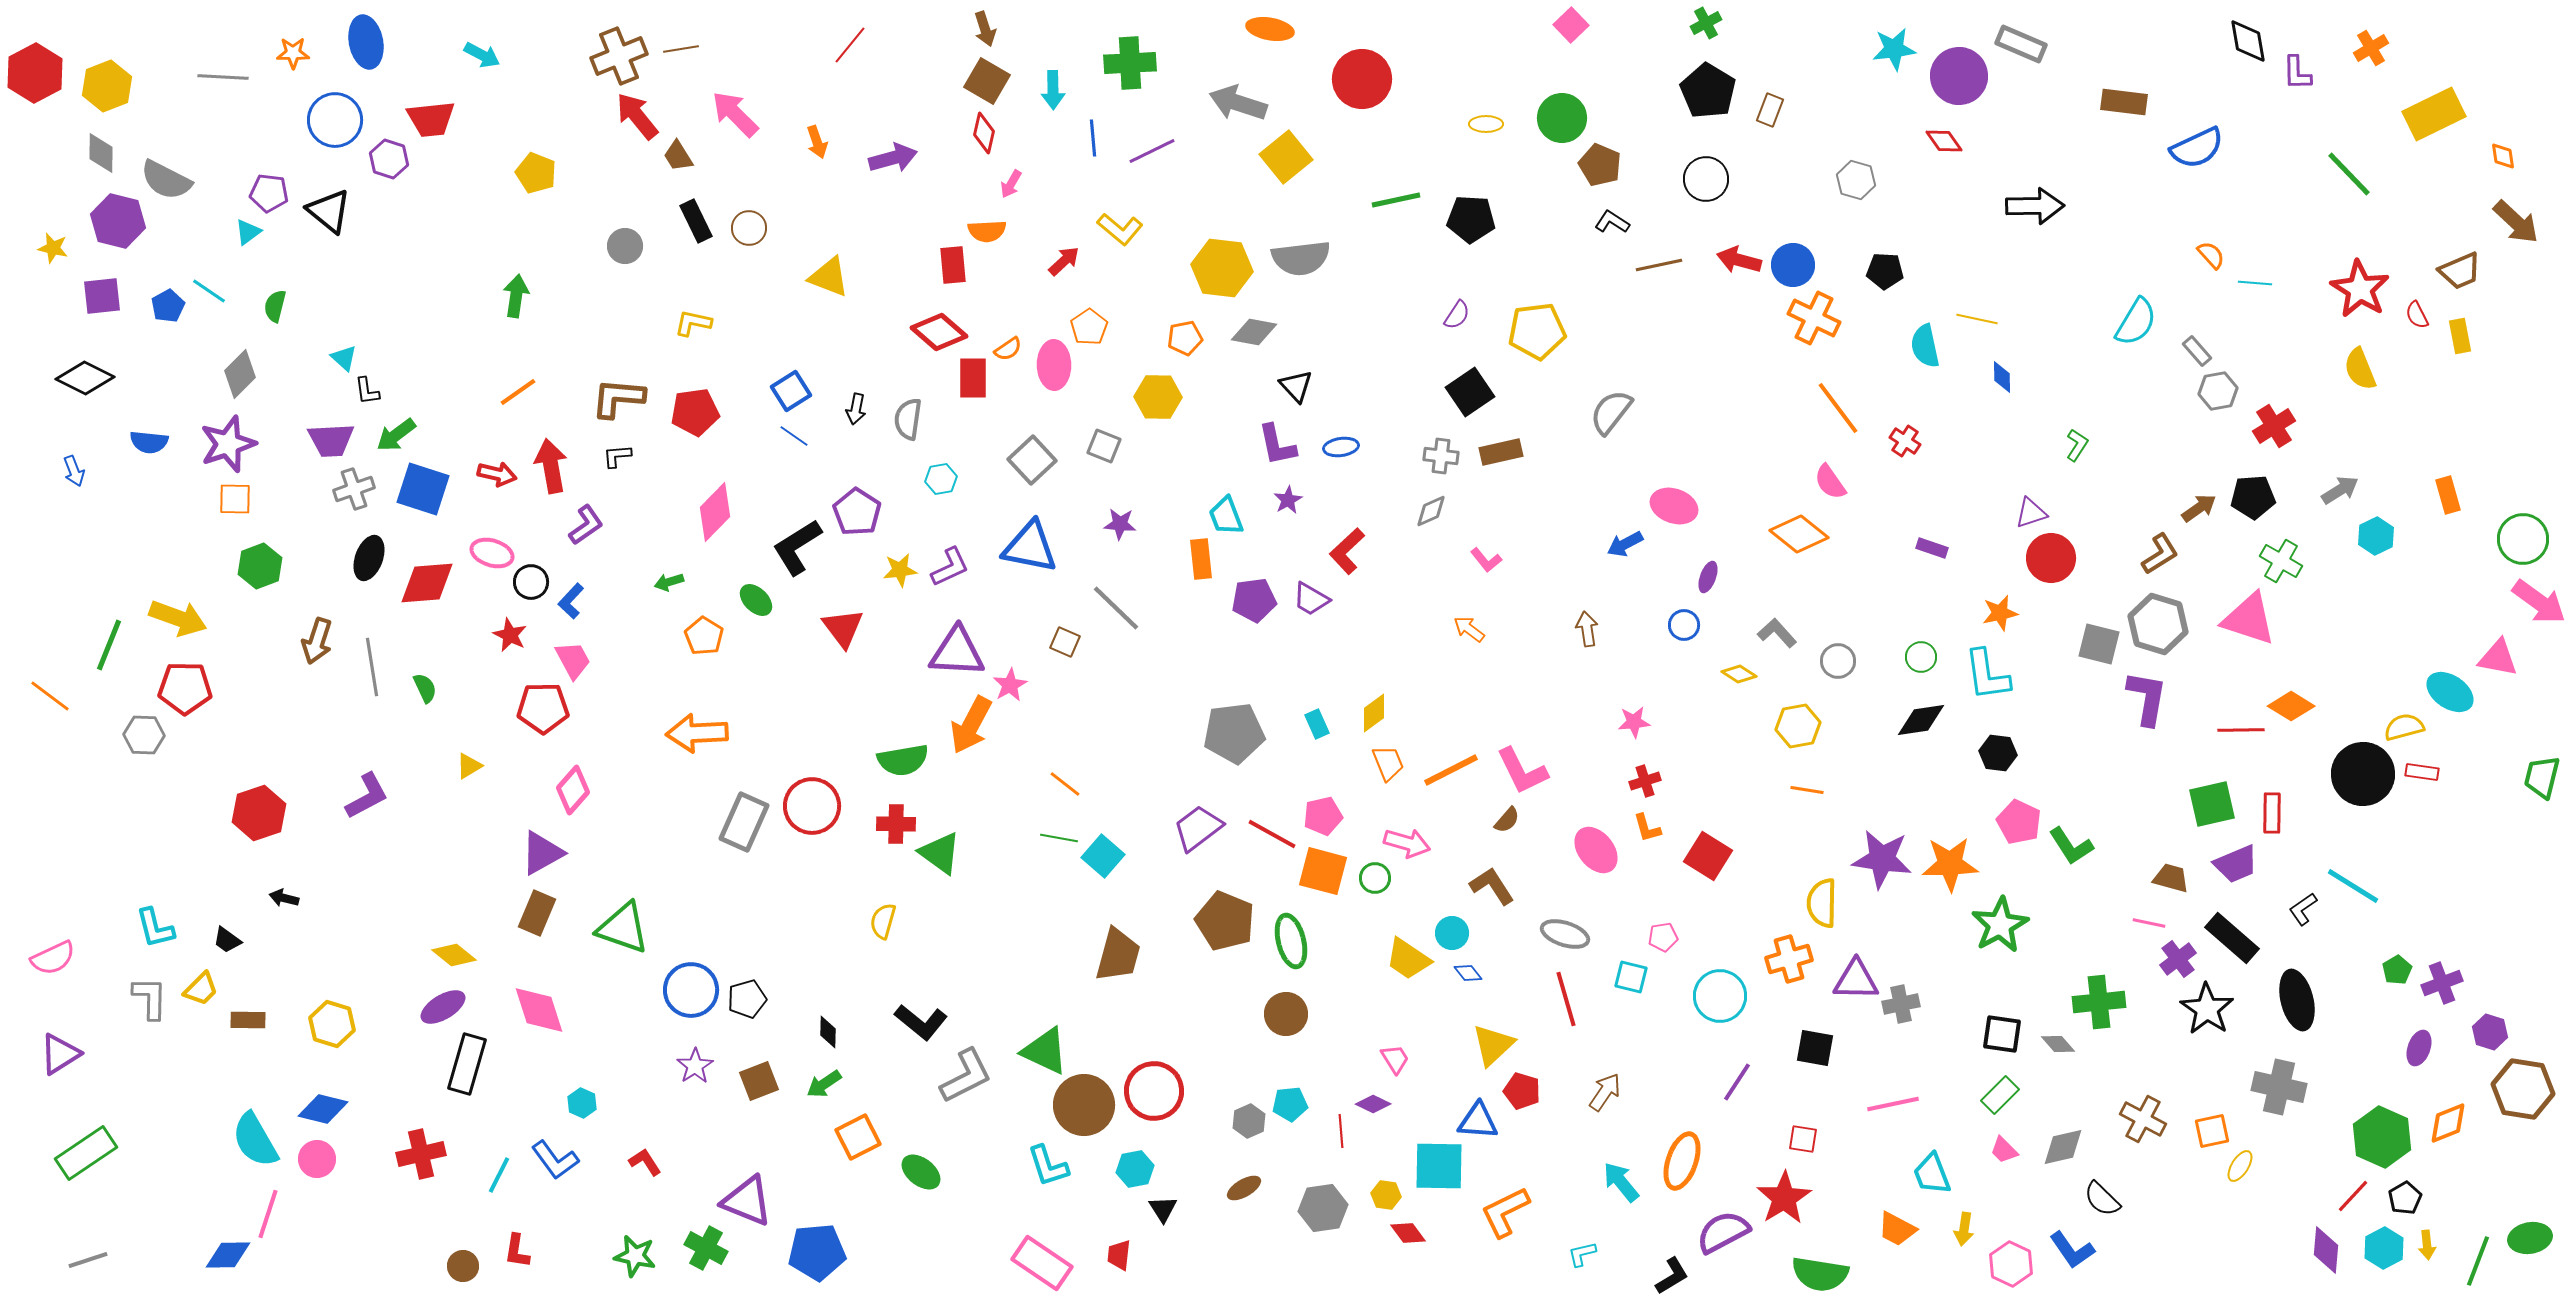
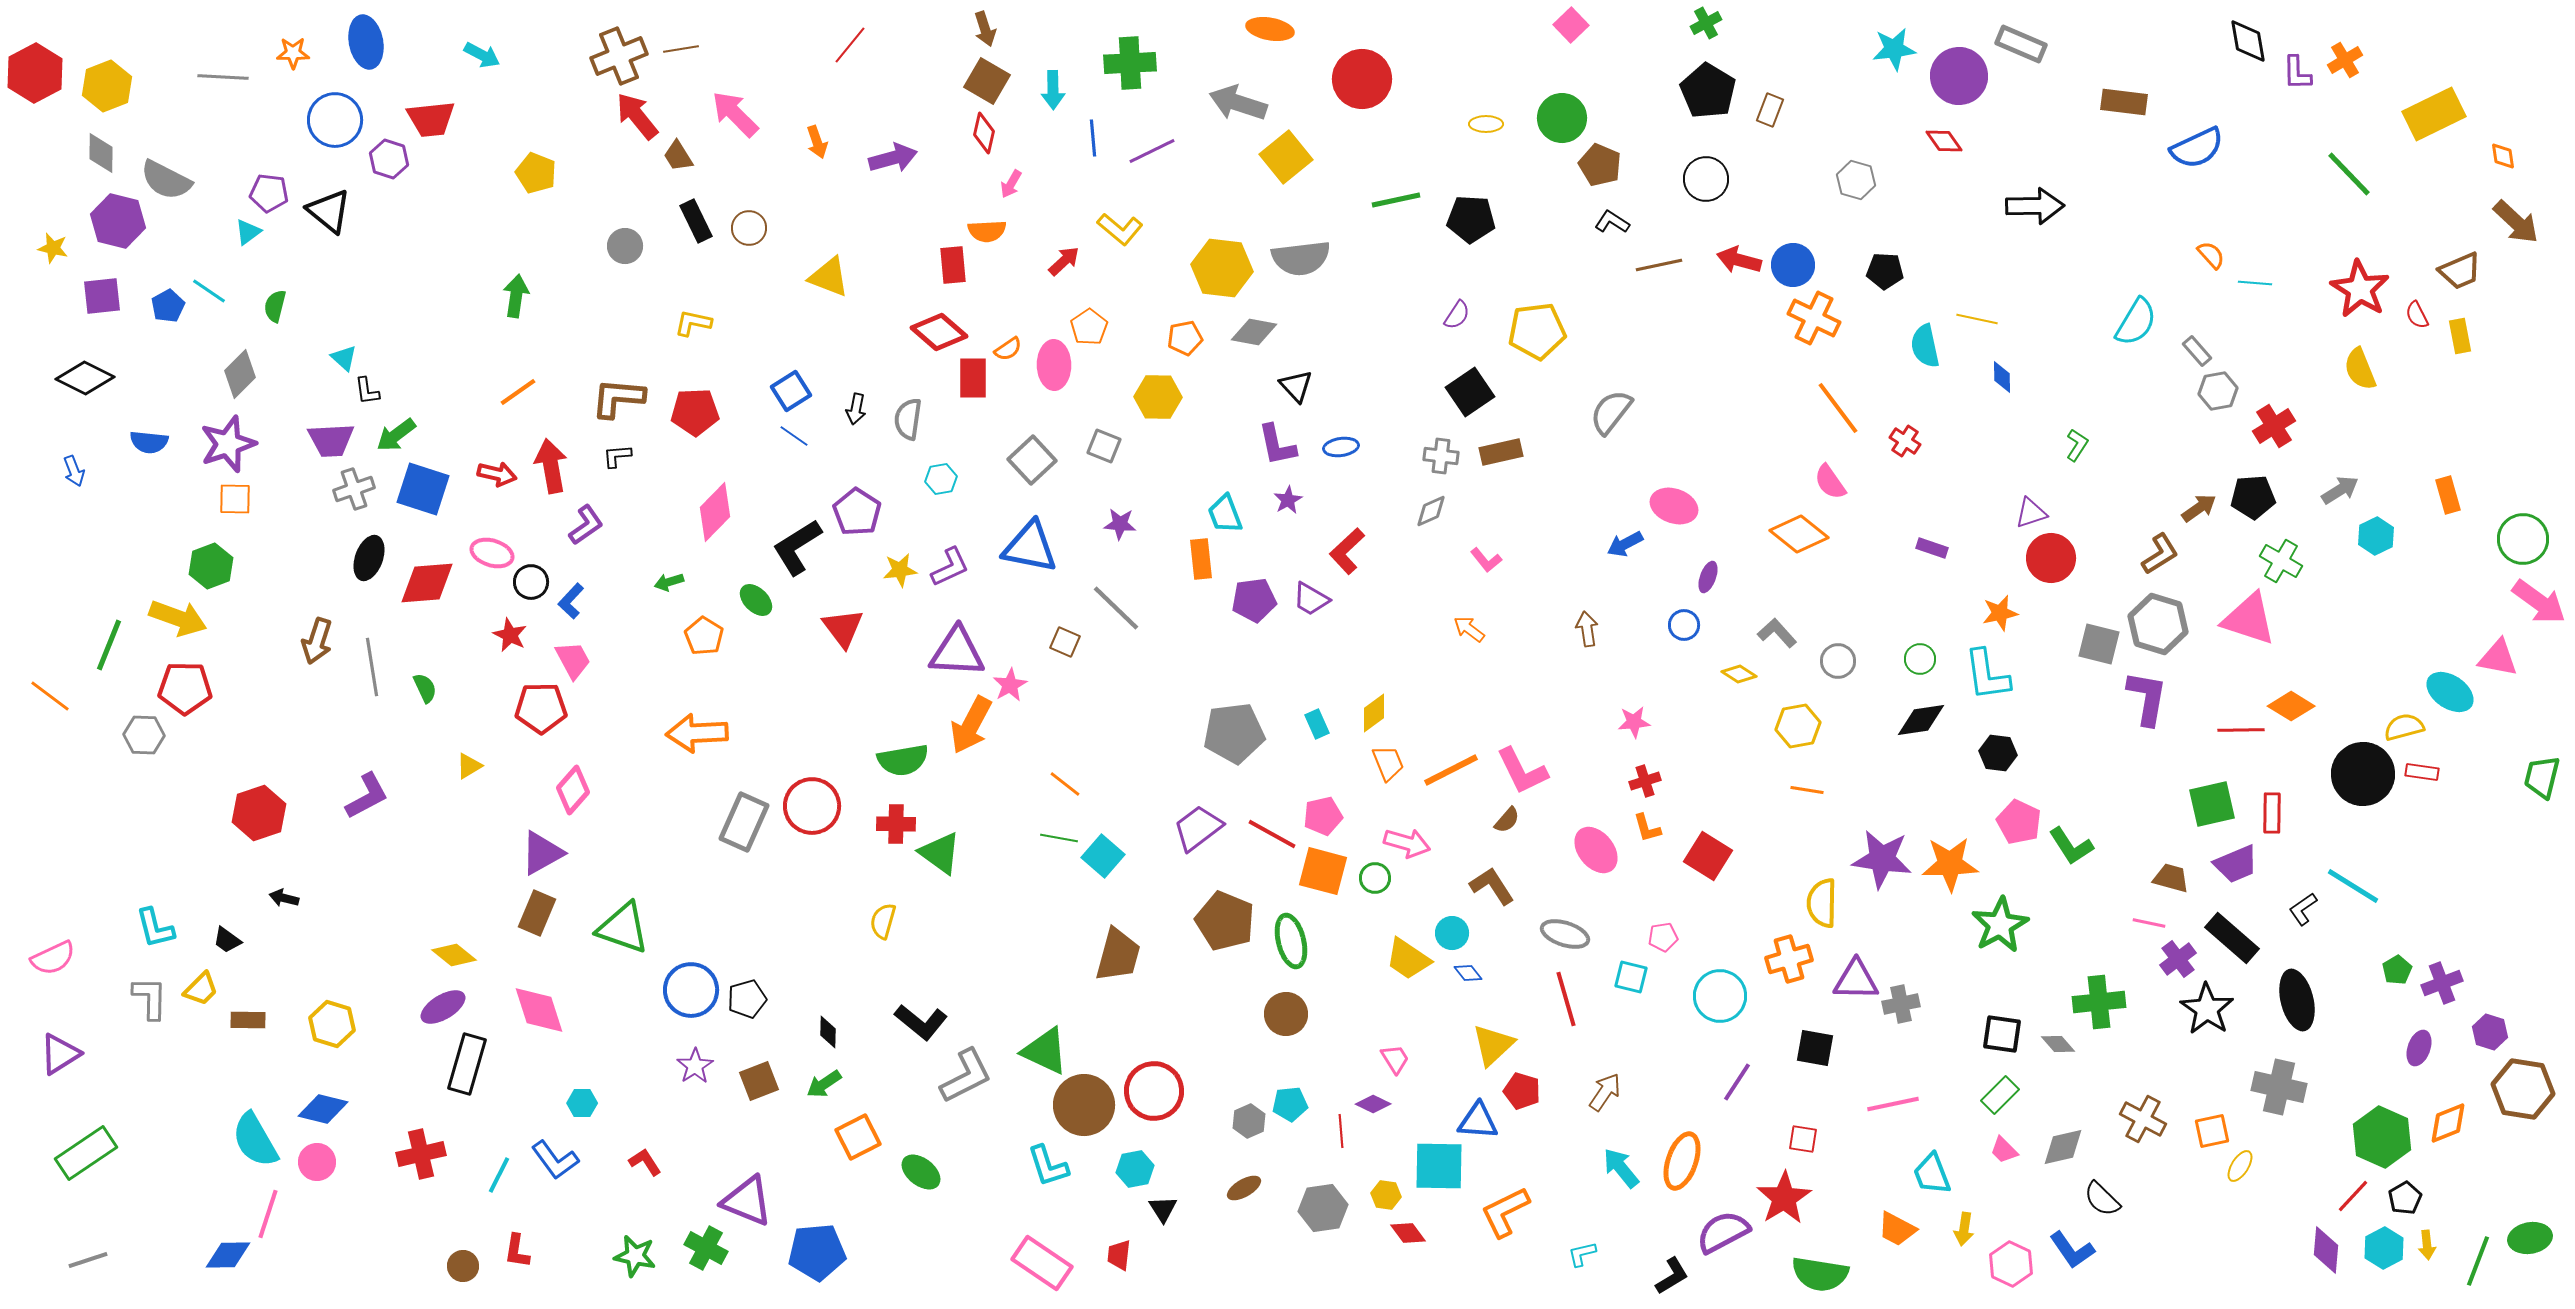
orange cross at (2371, 48): moved 26 px left, 12 px down
red pentagon at (695, 412): rotated 6 degrees clockwise
cyan trapezoid at (1226, 516): moved 1 px left, 2 px up
green hexagon at (260, 566): moved 49 px left
green circle at (1921, 657): moved 1 px left, 2 px down
red pentagon at (543, 708): moved 2 px left
cyan hexagon at (582, 1103): rotated 24 degrees counterclockwise
pink circle at (317, 1159): moved 3 px down
cyan arrow at (1621, 1182): moved 14 px up
